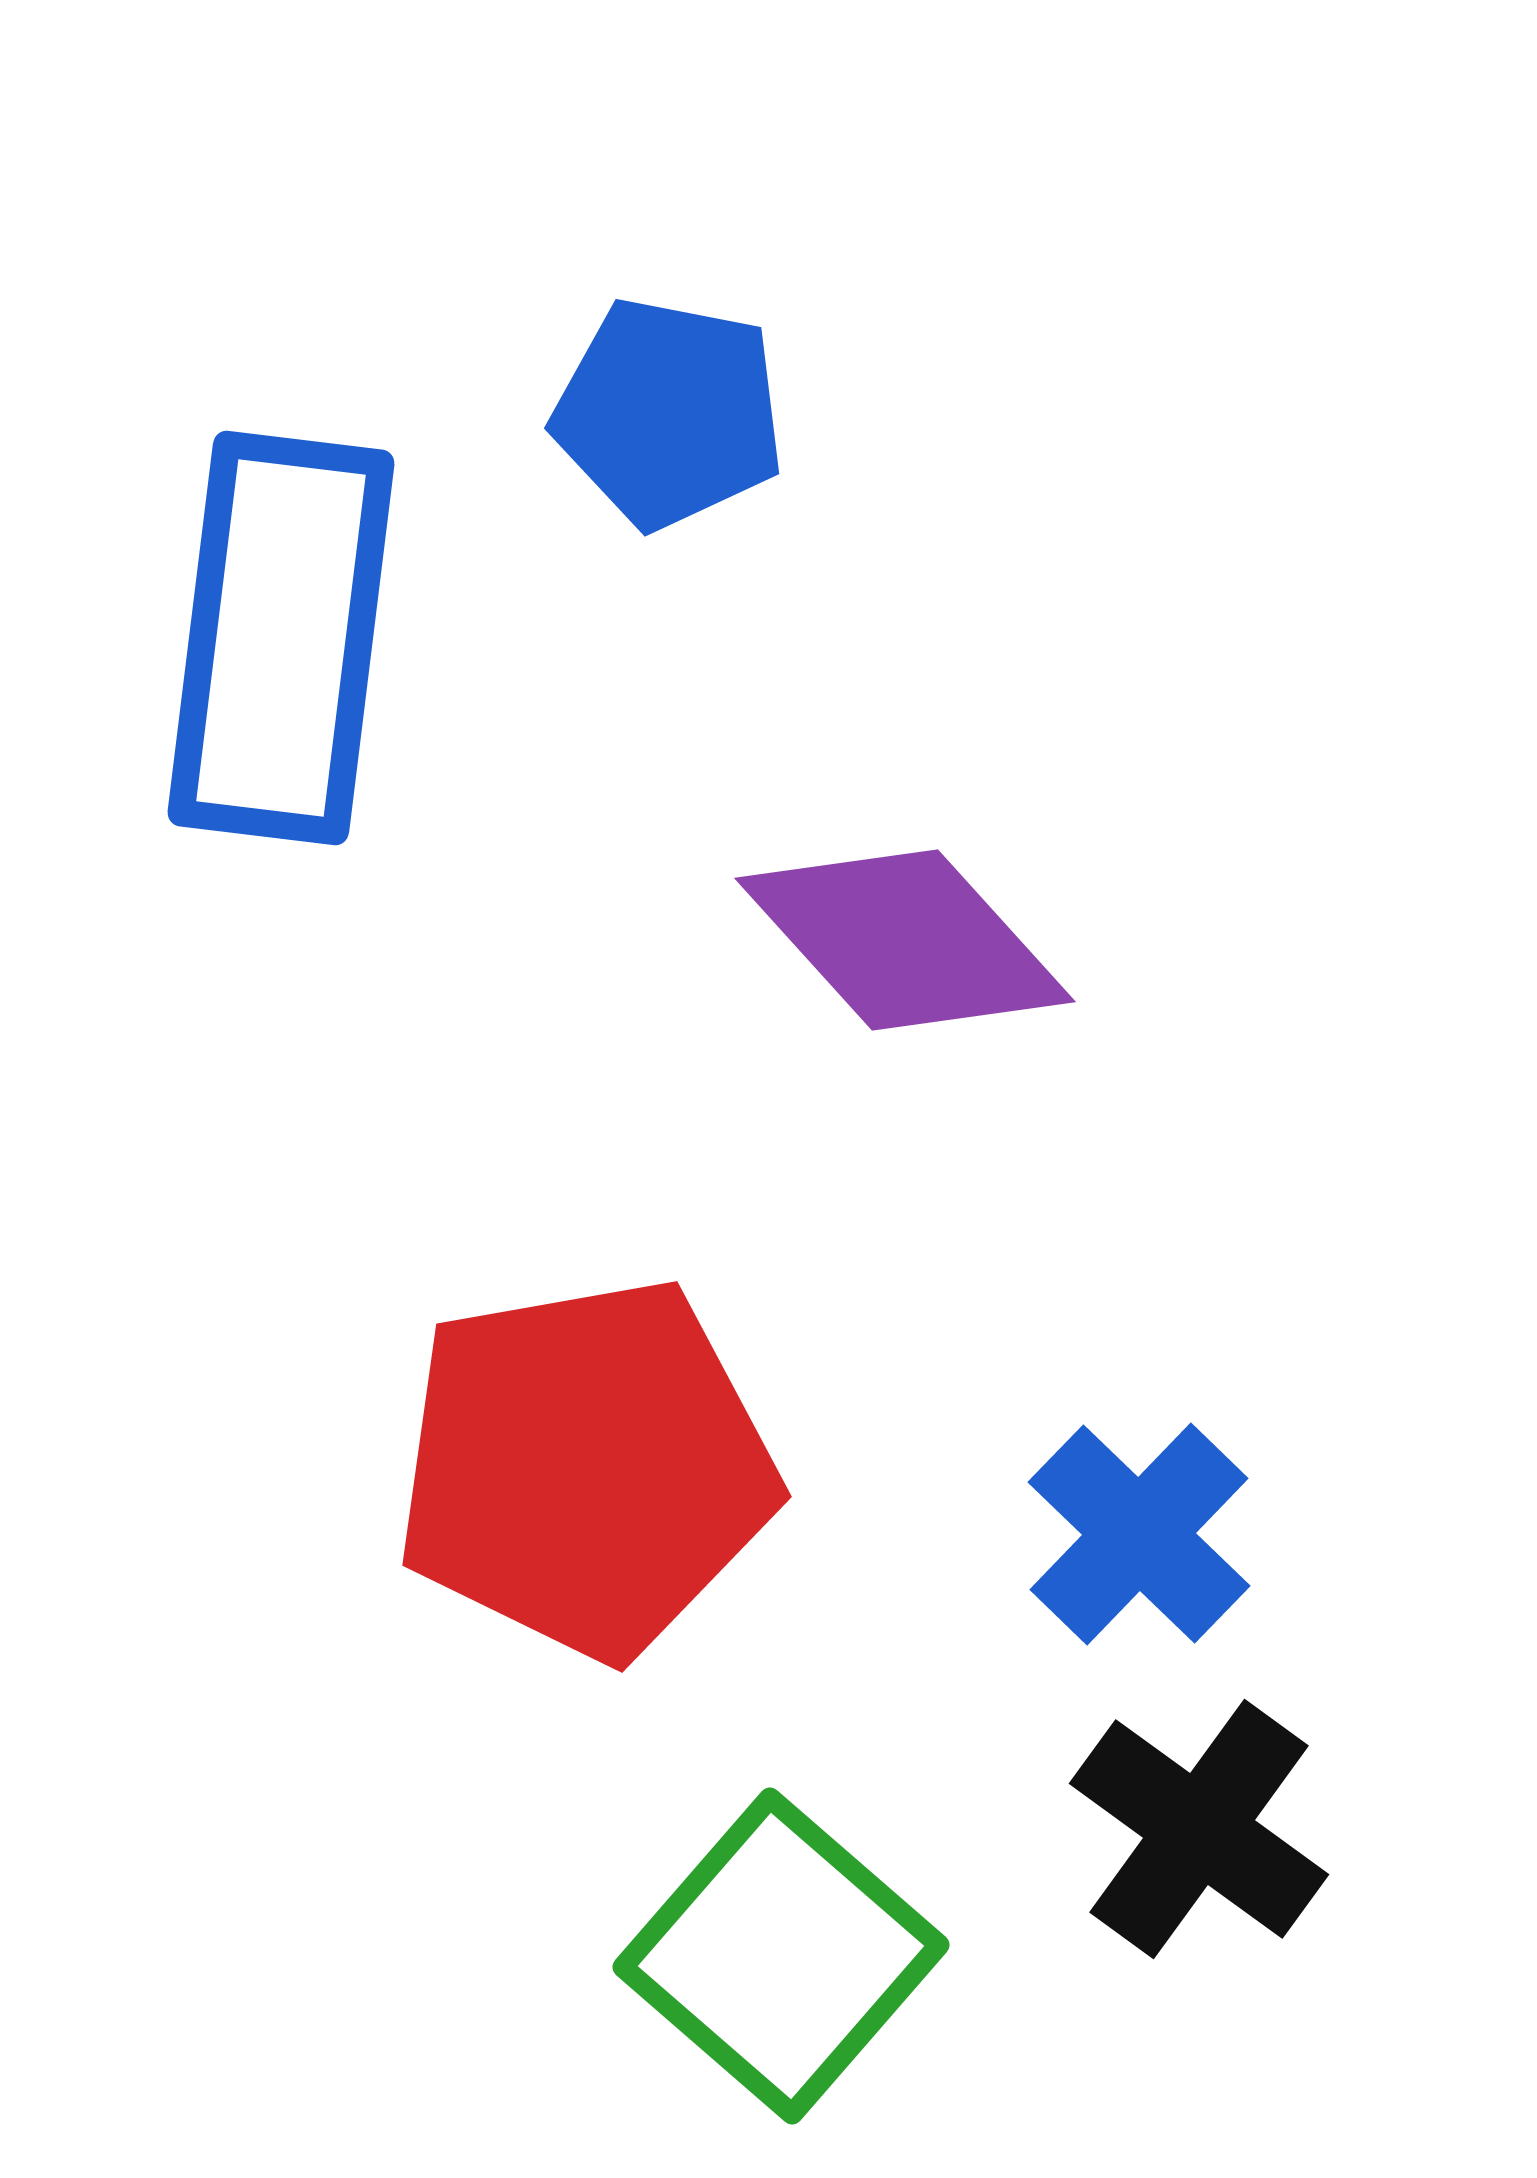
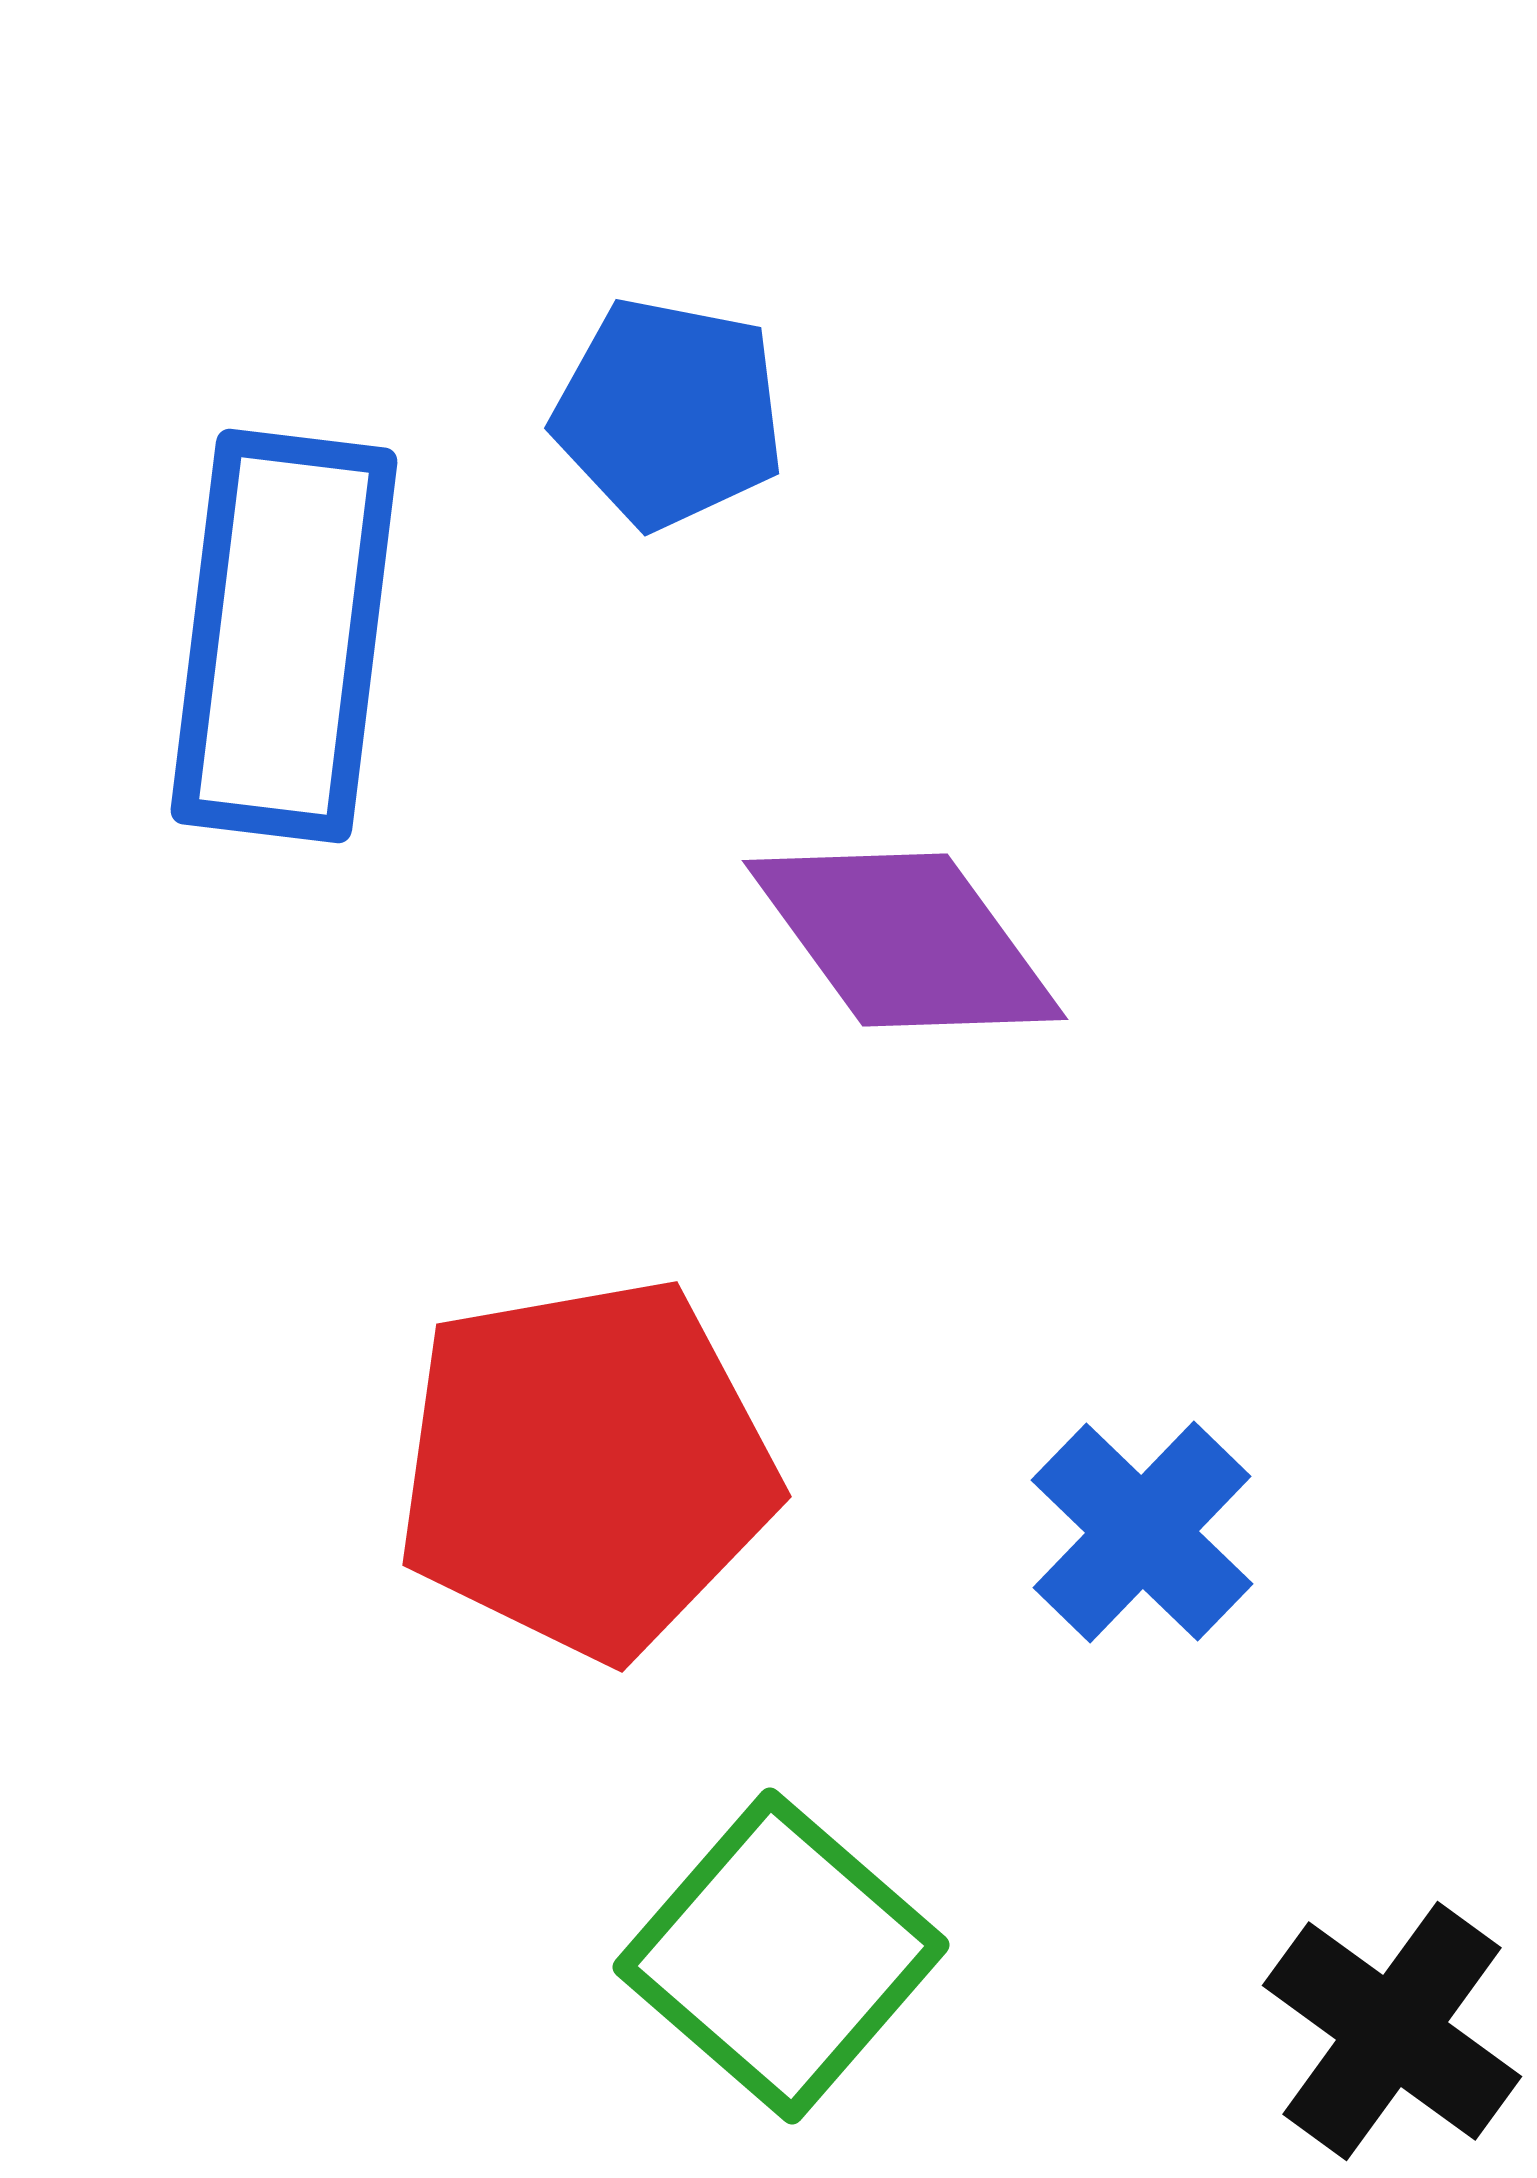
blue rectangle: moved 3 px right, 2 px up
purple diamond: rotated 6 degrees clockwise
blue cross: moved 3 px right, 2 px up
black cross: moved 193 px right, 202 px down
